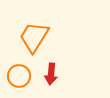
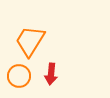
orange trapezoid: moved 4 px left, 4 px down
